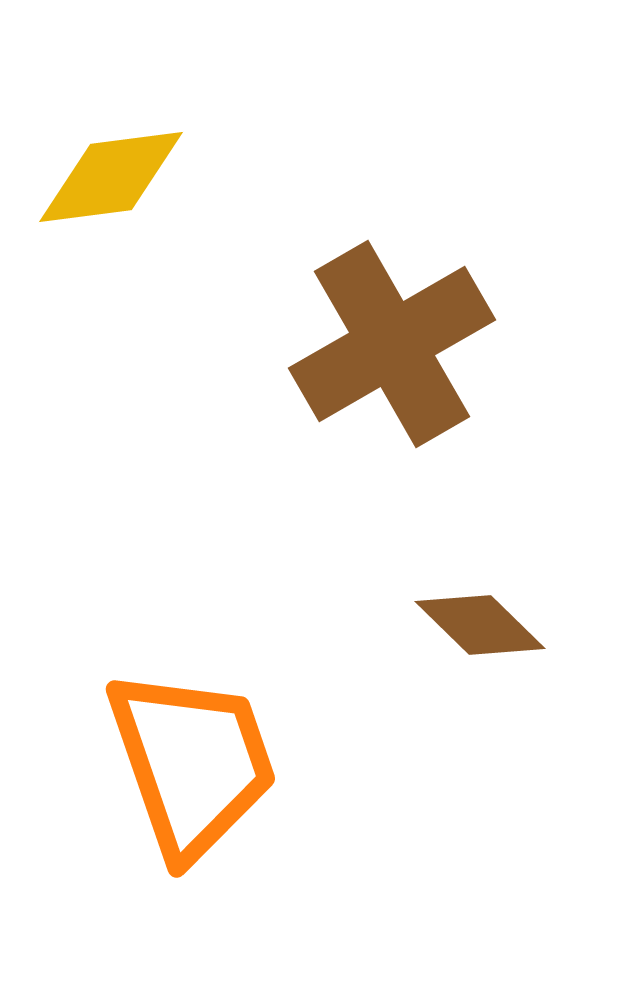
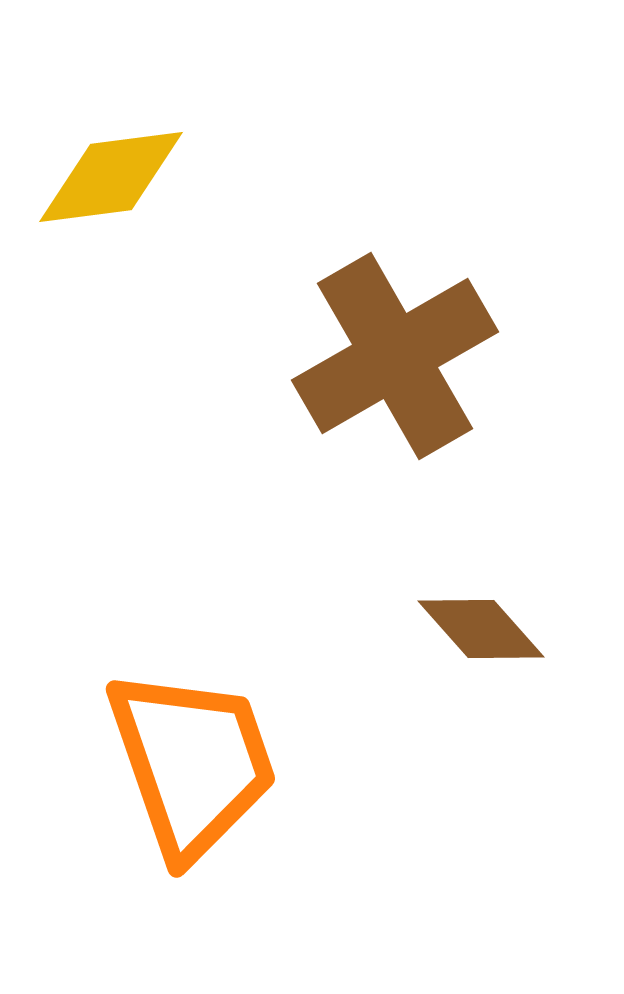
brown cross: moved 3 px right, 12 px down
brown diamond: moved 1 px right, 4 px down; rotated 4 degrees clockwise
